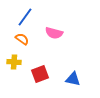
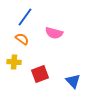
blue triangle: moved 2 px down; rotated 35 degrees clockwise
